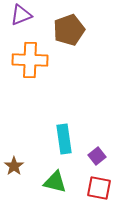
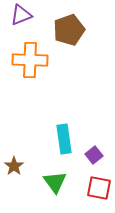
purple square: moved 3 px left, 1 px up
green triangle: rotated 40 degrees clockwise
